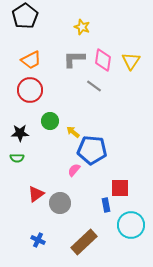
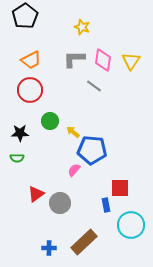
blue cross: moved 11 px right, 8 px down; rotated 24 degrees counterclockwise
